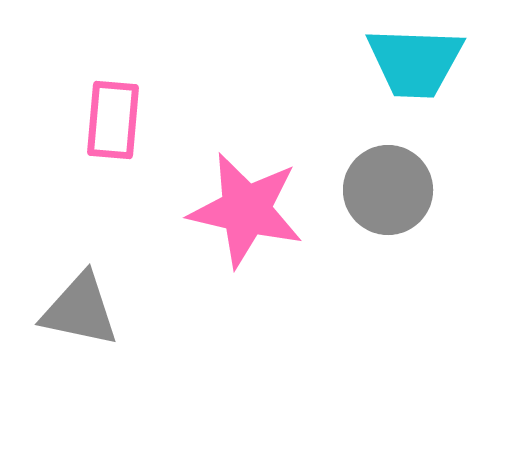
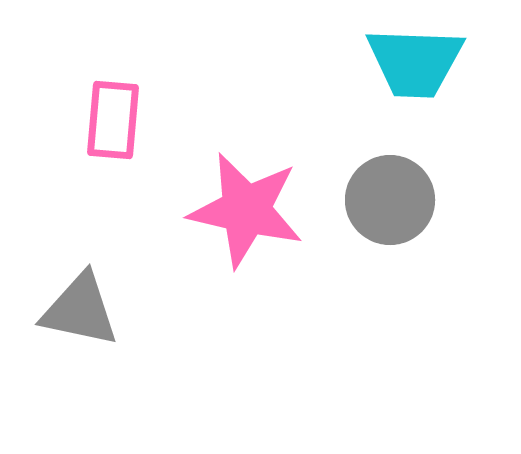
gray circle: moved 2 px right, 10 px down
